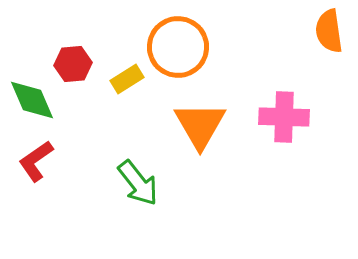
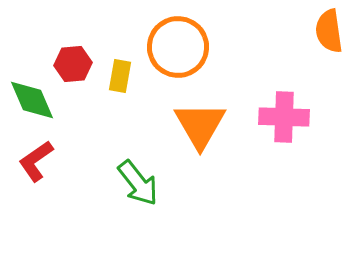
yellow rectangle: moved 7 px left, 3 px up; rotated 48 degrees counterclockwise
